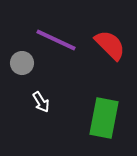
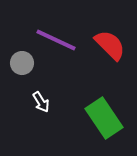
green rectangle: rotated 45 degrees counterclockwise
